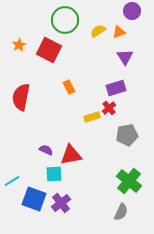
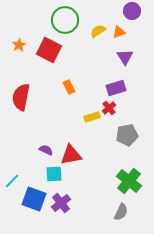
cyan line: rotated 14 degrees counterclockwise
